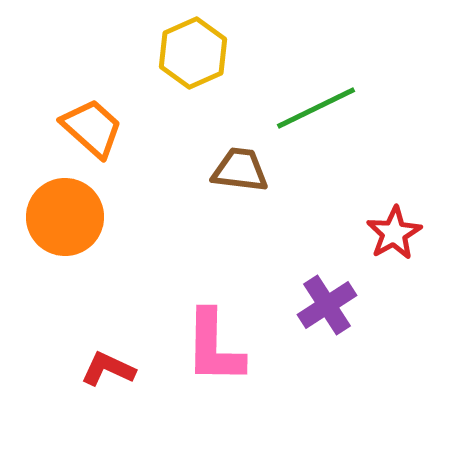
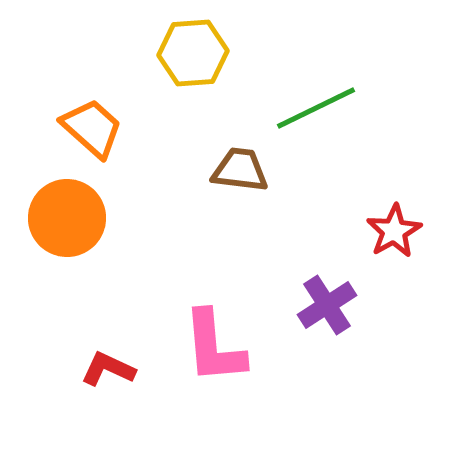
yellow hexagon: rotated 20 degrees clockwise
orange circle: moved 2 px right, 1 px down
red star: moved 2 px up
pink L-shape: rotated 6 degrees counterclockwise
